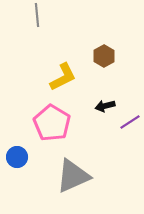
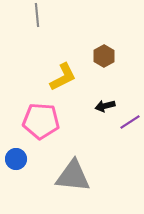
pink pentagon: moved 11 px left, 2 px up; rotated 27 degrees counterclockwise
blue circle: moved 1 px left, 2 px down
gray triangle: rotated 30 degrees clockwise
